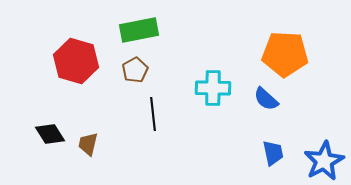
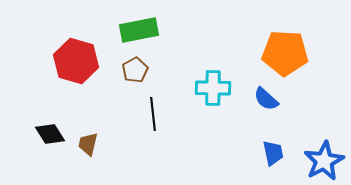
orange pentagon: moved 1 px up
